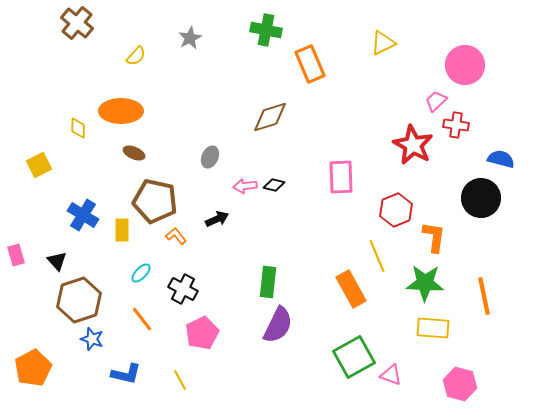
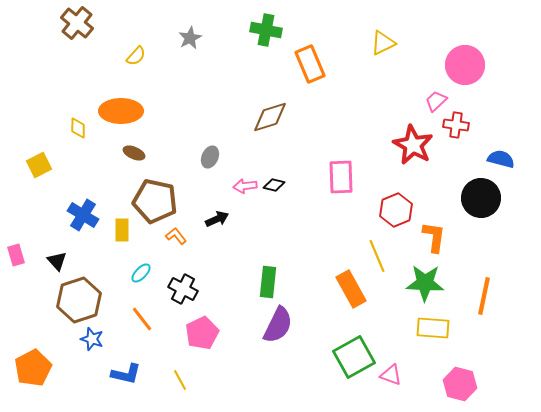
orange line at (484, 296): rotated 24 degrees clockwise
